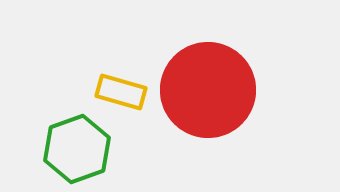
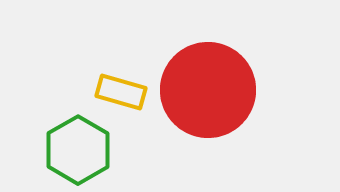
green hexagon: moved 1 px right, 1 px down; rotated 10 degrees counterclockwise
